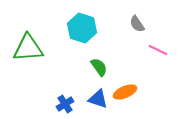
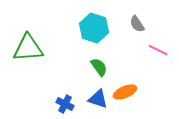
cyan hexagon: moved 12 px right
blue cross: rotated 30 degrees counterclockwise
